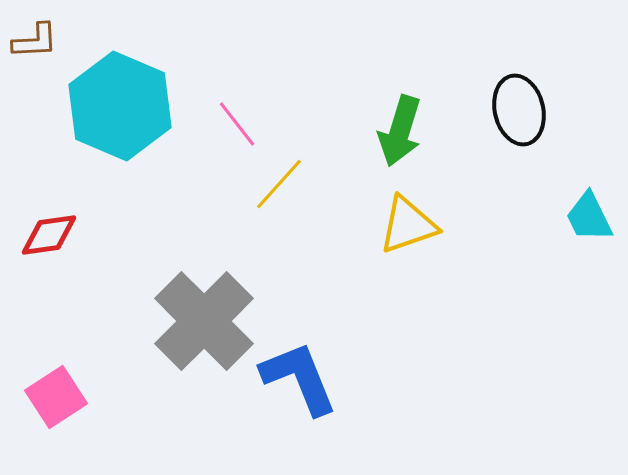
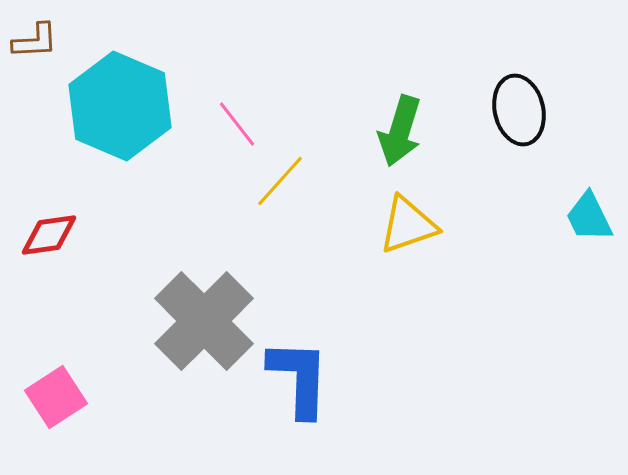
yellow line: moved 1 px right, 3 px up
blue L-shape: rotated 24 degrees clockwise
